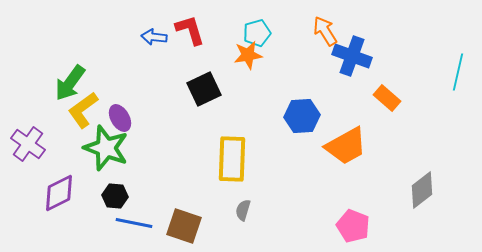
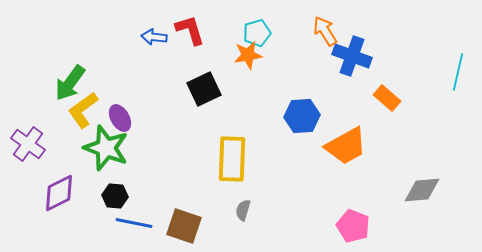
gray diamond: rotated 33 degrees clockwise
